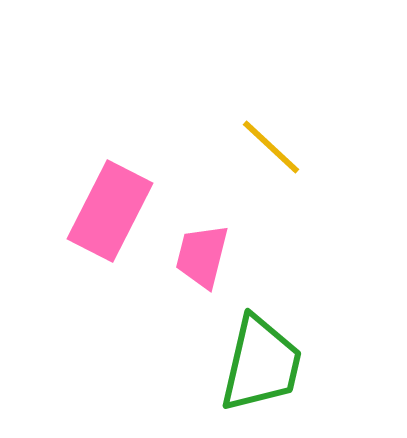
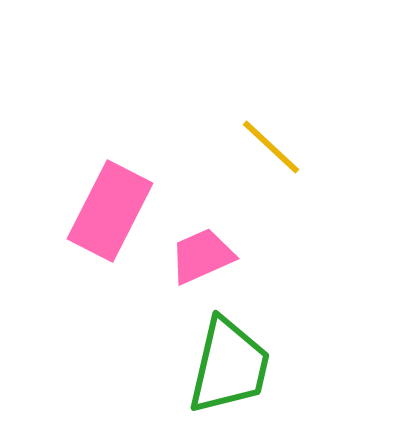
pink trapezoid: rotated 52 degrees clockwise
green trapezoid: moved 32 px left, 2 px down
